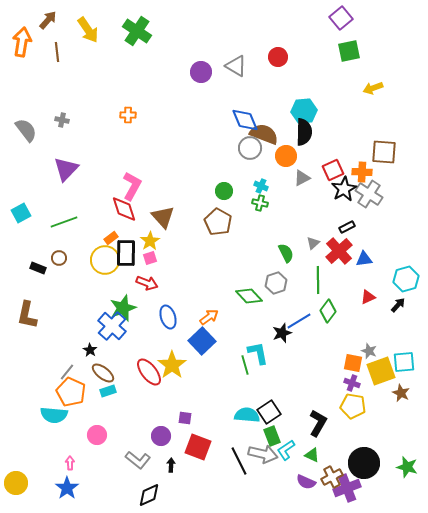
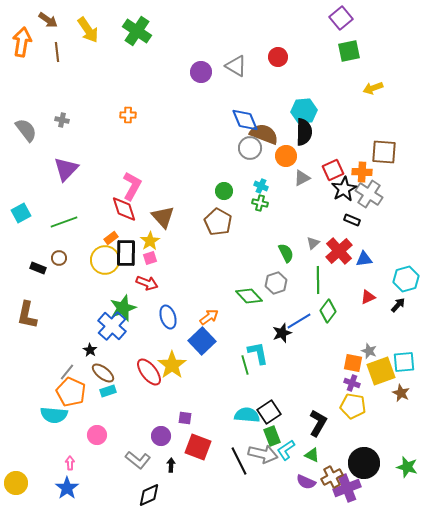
brown arrow at (48, 20): rotated 84 degrees clockwise
black rectangle at (347, 227): moved 5 px right, 7 px up; rotated 49 degrees clockwise
